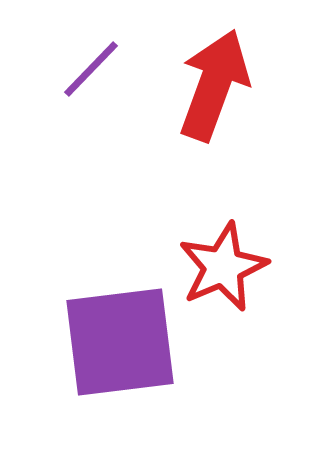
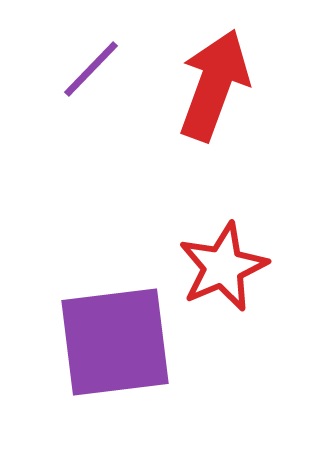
purple square: moved 5 px left
